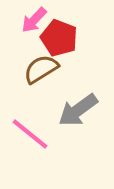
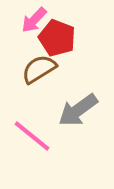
red pentagon: moved 2 px left
brown semicircle: moved 2 px left
pink line: moved 2 px right, 2 px down
